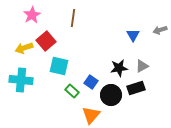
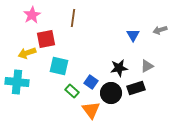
red square: moved 2 px up; rotated 30 degrees clockwise
yellow arrow: moved 3 px right, 5 px down
gray triangle: moved 5 px right
cyan cross: moved 4 px left, 2 px down
black circle: moved 2 px up
orange triangle: moved 5 px up; rotated 18 degrees counterclockwise
